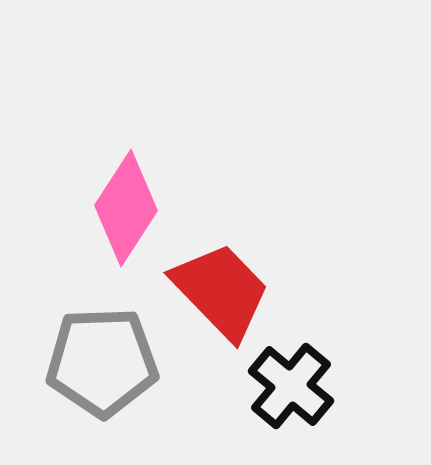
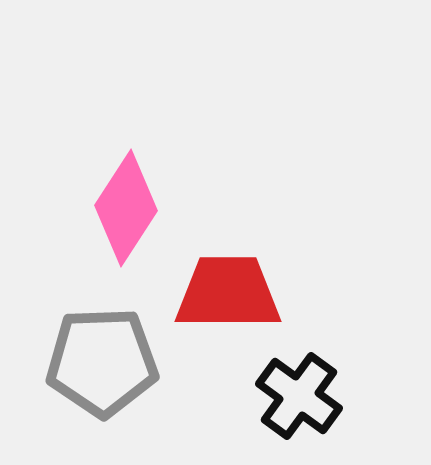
red trapezoid: moved 7 px right, 2 px down; rotated 46 degrees counterclockwise
black cross: moved 8 px right, 10 px down; rotated 4 degrees counterclockwise
